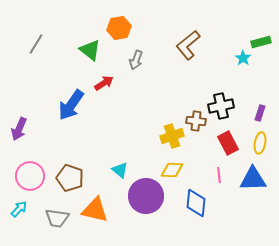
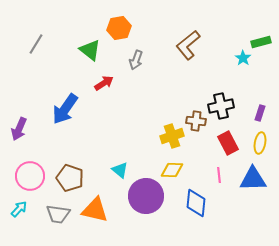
blue arrow: moved 6 px left, 4 px down
gray trapezoid: moved 1 px right, 4 px up
